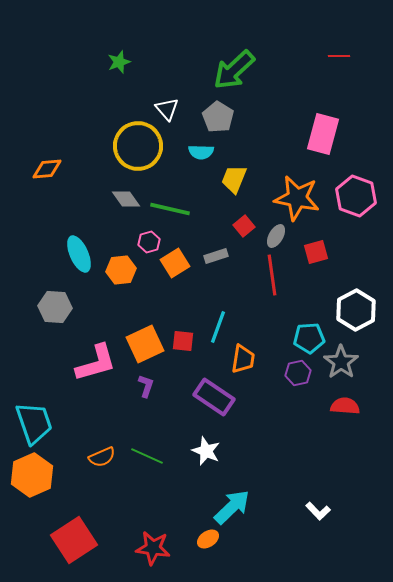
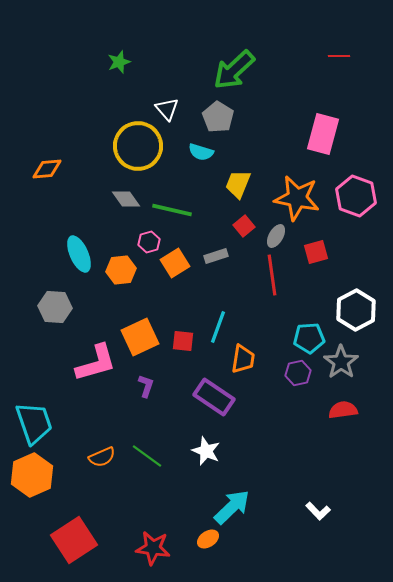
cyan semicircle at (201, 152): rotated 15 degrees clockwise
yellow trapezoid at (234, 179): moved 4 px right, 5 px down
green line at (170, 209): moved 2 px right, 1 px down
orange square at (145, 344): moved 5 px left, 7 px up
red semicircle at (345, 406): moved 2 px left, 4 px down; rotated 12 degrees counterclockwise
green line at (147, 456): rotated 12 degrees clockwise
